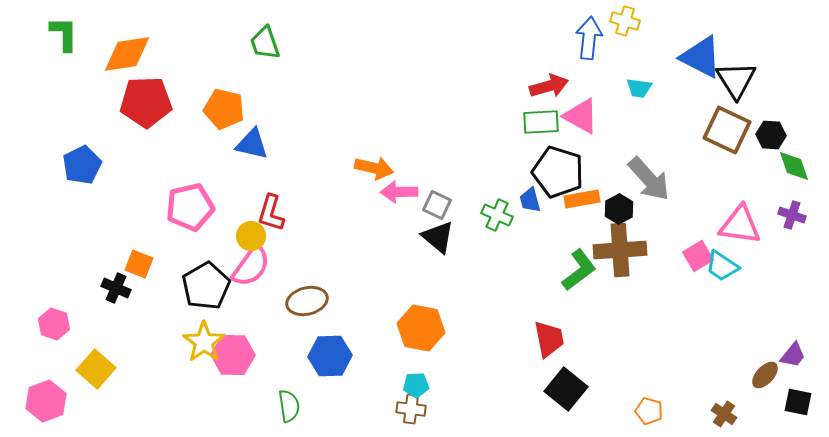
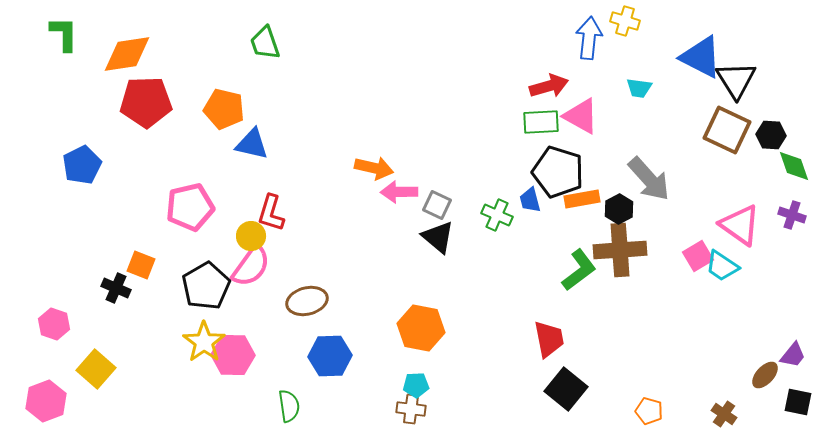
pink triangle at (740, 225): rotated 27 degrees clockwise
orange square at (139, 264): moved 2 px right, 1 px down
